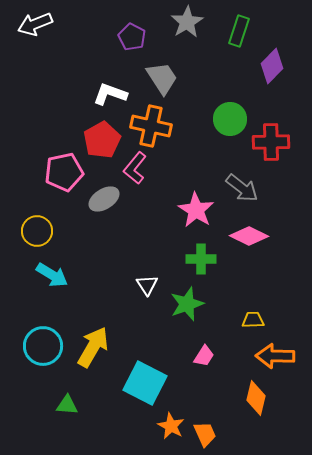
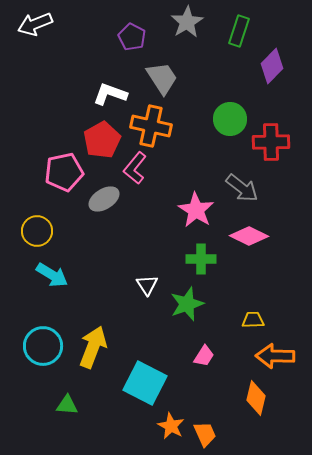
yellow arrow: rotated 9 degrees counterclockwise
